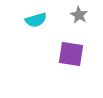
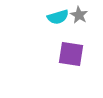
cyan semicircle: moved 22 px right, 3 px up
